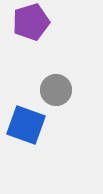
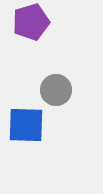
blue square: rotated 18 degrees counterclockwise
